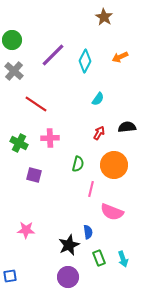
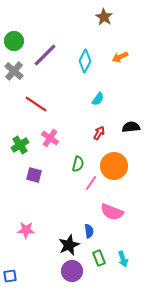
green circle: moved 2 px right, 1 px down
purple line: moved 8 px left
black semicircle: moved 4 px right
pink cross: rotated 36 degrees clockwise
green cross: moved 1 px right, 2 px down; rotated 30 degrees clockwise
orange circle: moved 1 px down
pink line: moved 6 px up; rotated 21 degrees clockwise
blue semicircle: moved 1 px right, 1 px up
purple circle: moved 4 px right, 6 px up
